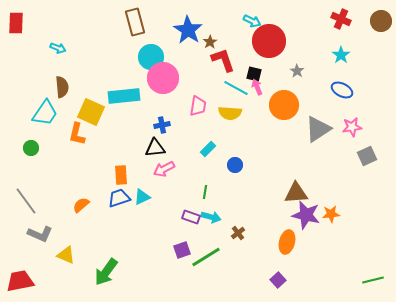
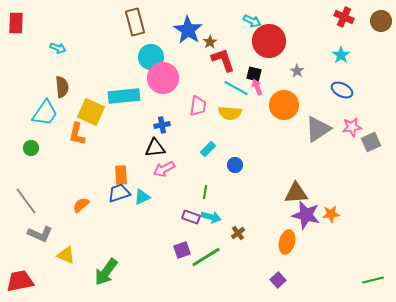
red cross at (341, 19): moved 3 px right, 2 px up
gray square at (367, 156): moved 4 px right, 14 px up
blue trapezoid at (119, 198): moved 5 px up
